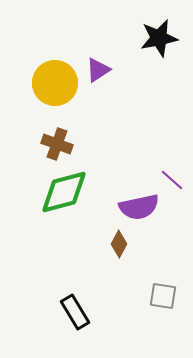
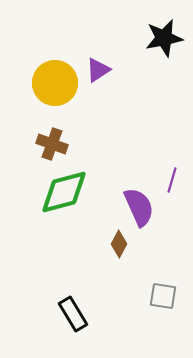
black star: moved 5 px right
brown cross: moved 5 px left
purple line: rotated 65 degrees clockwise
purple semicircle: rotated 102 degrees counterclockwise
black rectangle: moved 2 px left, 2 px down
